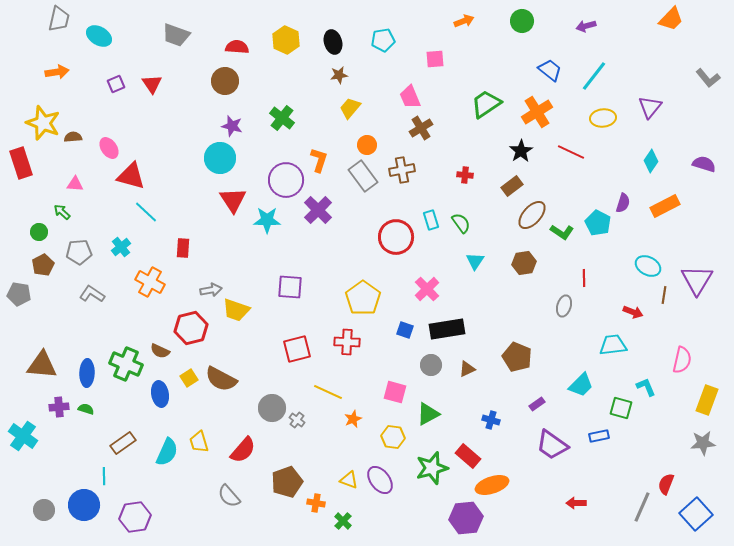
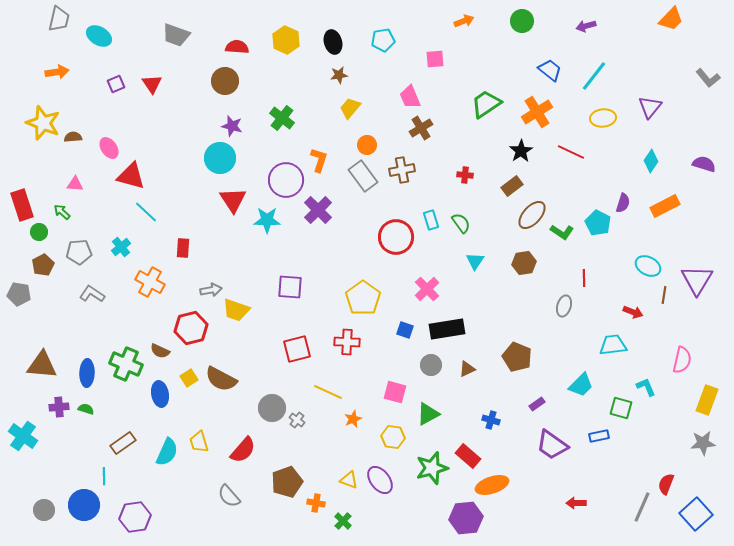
red rectangle at (21, 163): moved 1 px right, 42 px down
